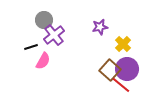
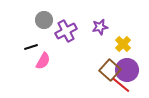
purple cross: moved 12 px right, 4 px up; rotated 10 degrees clockwise
purple circle: moved 1 px down
